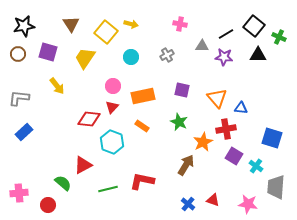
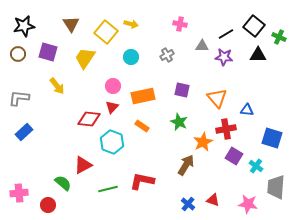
blue triangle at (241, 108): moved 6 px right, 2 px down
